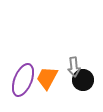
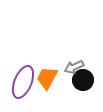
gray arrow: rotated 72 degrees clockwise
purple ellipse: moved 2 px down
